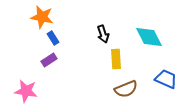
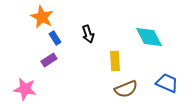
orange star: rotated 15 degrees clockwise
black arrow: moved 15 px left
blue rectangle: moved 2 px right
yellow rectangle: moved 1 px left, 2 px down
blue trapezoid: moved 1 px right, 4 px down
pink star: moved 1 px left, 2 px up
